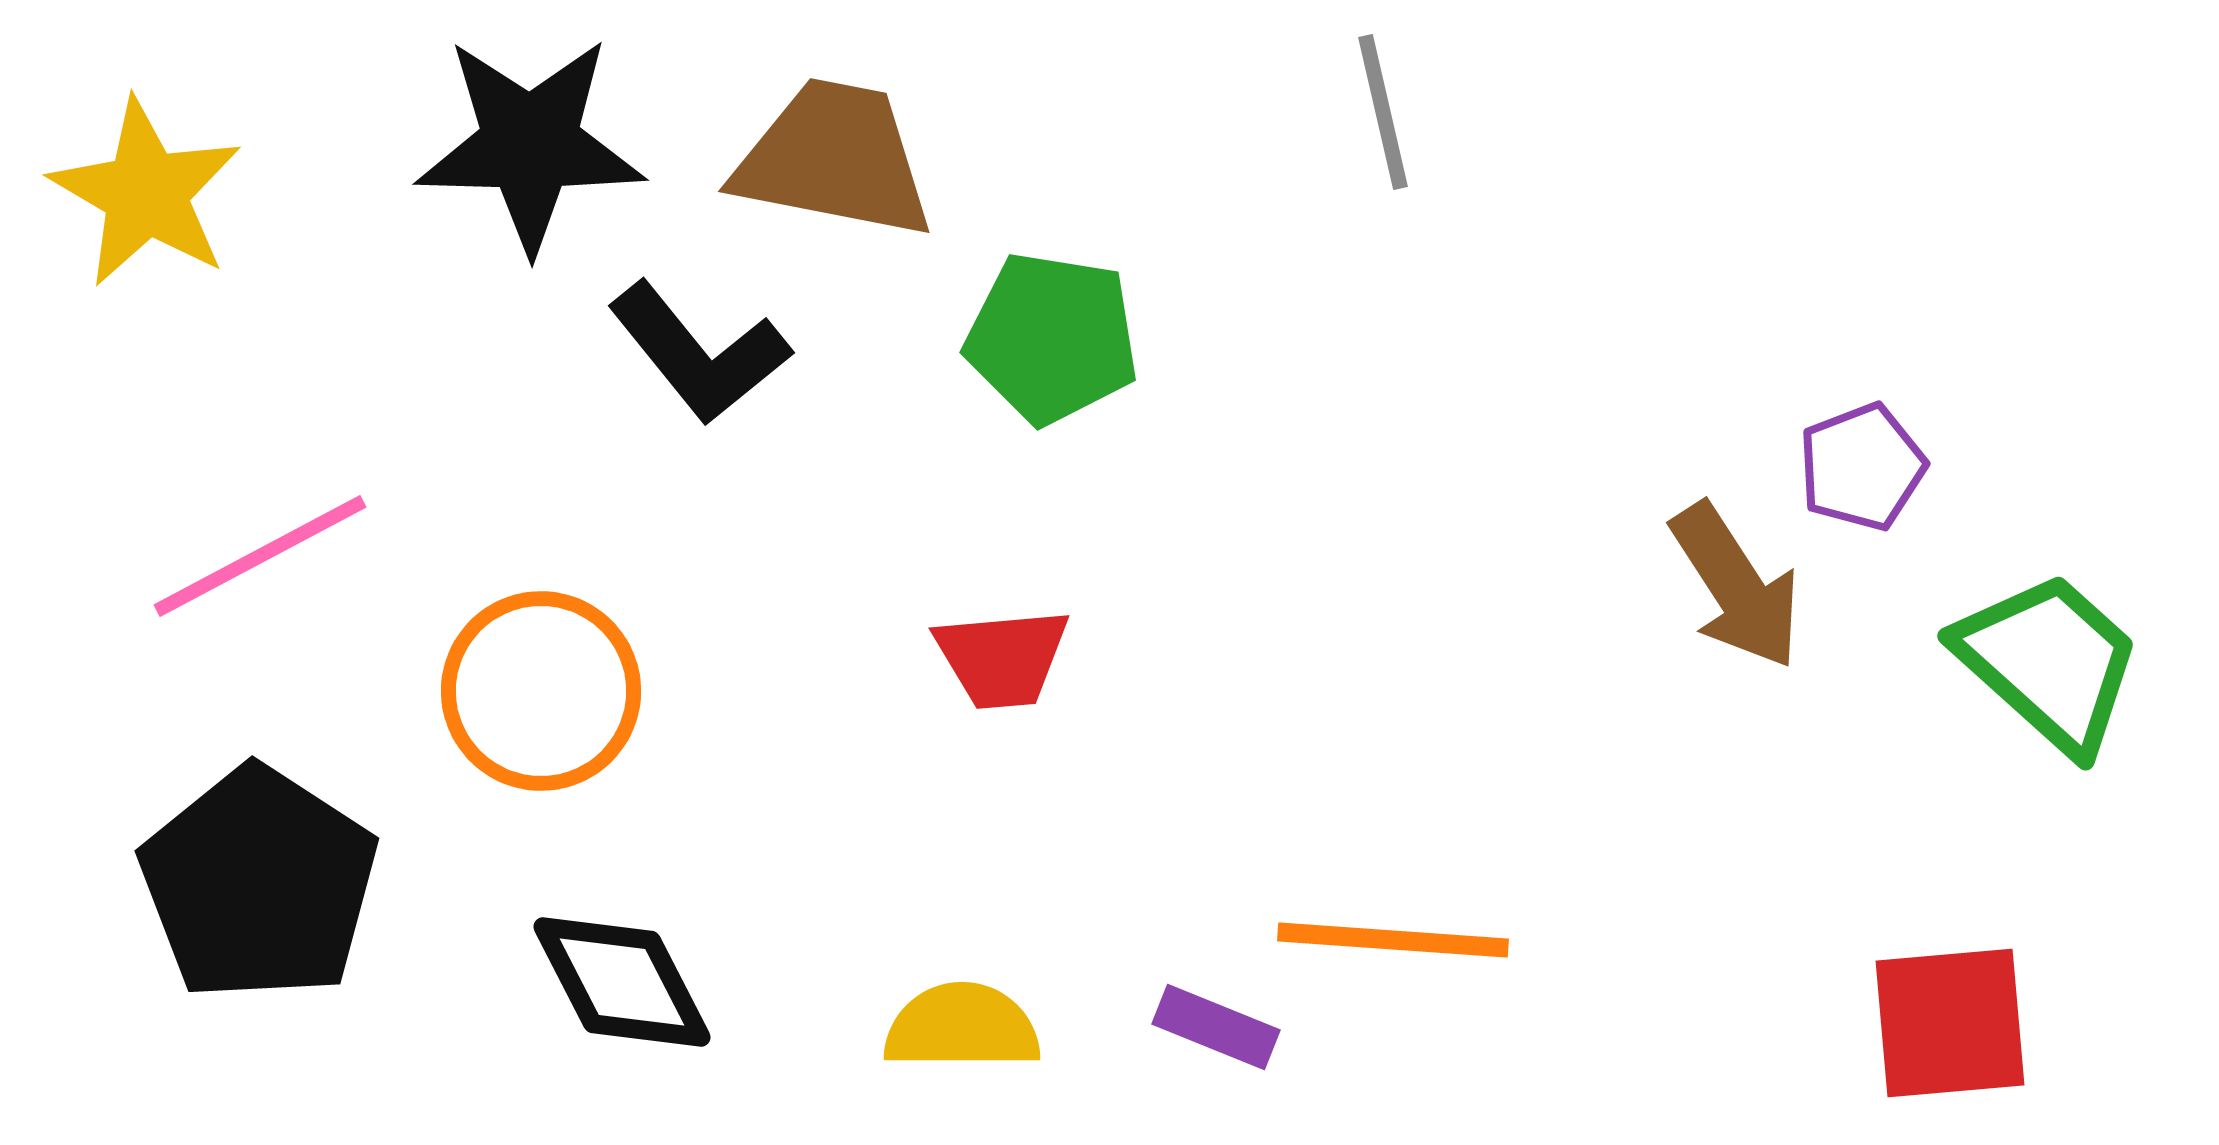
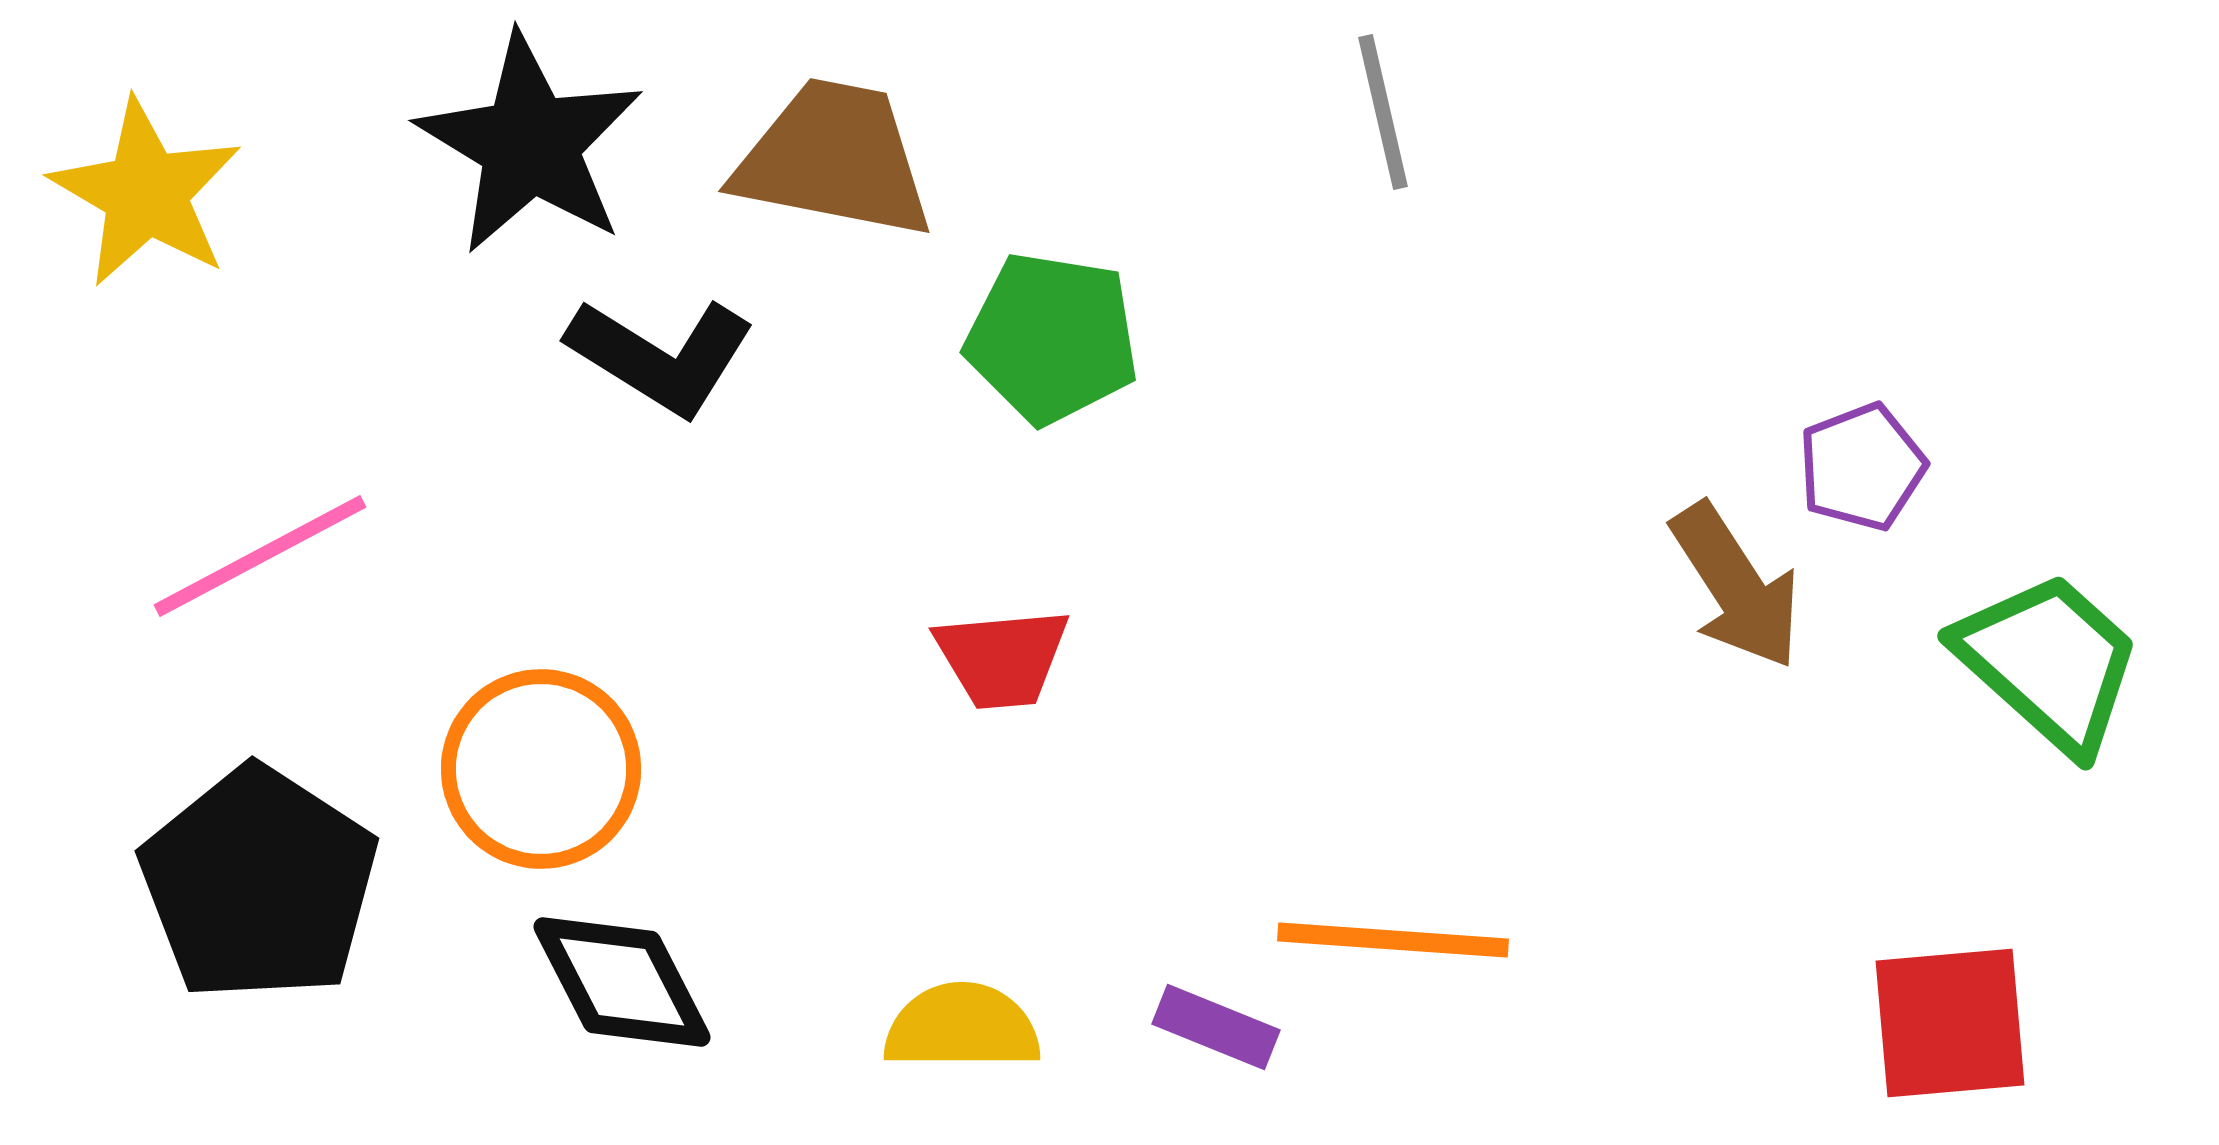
black star: rotated 30 degrees clockwise
black L-shape: moved 38 px left, 3 px down; rotated 19 degrees counterclockwise
orange circle: moved 78 px down
